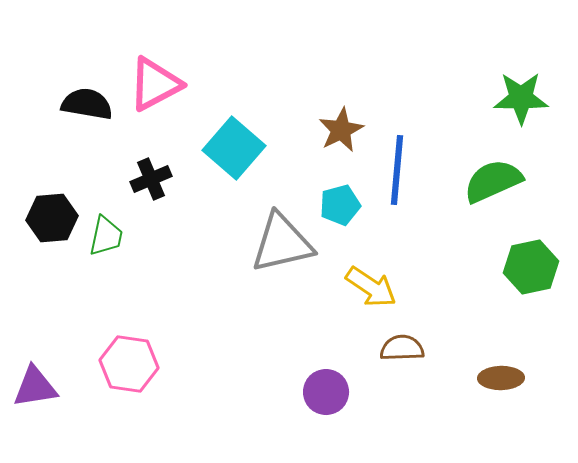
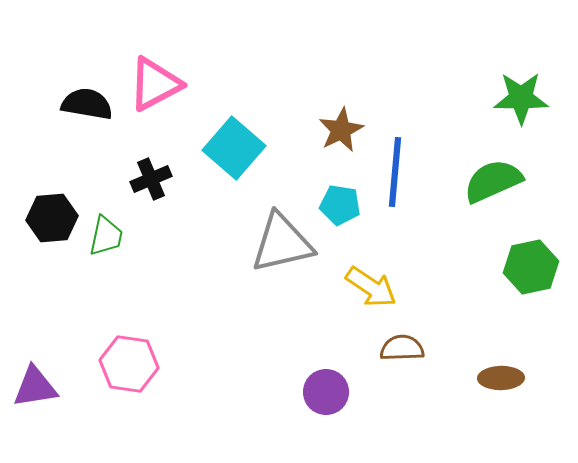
blue line: moved 2 px left, 2 px down
cyan pentagon: rotated 24 degrees clockwise
